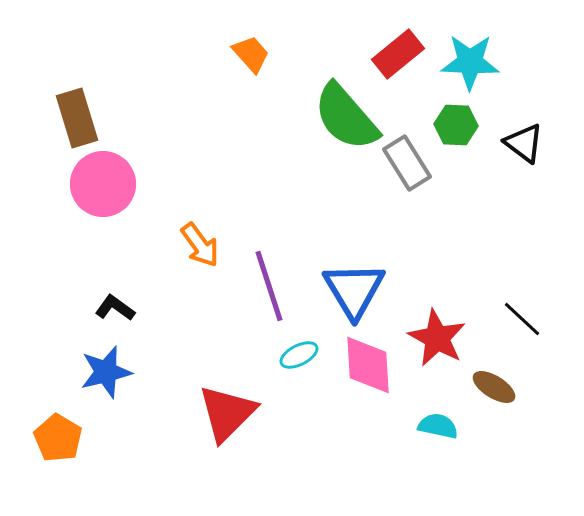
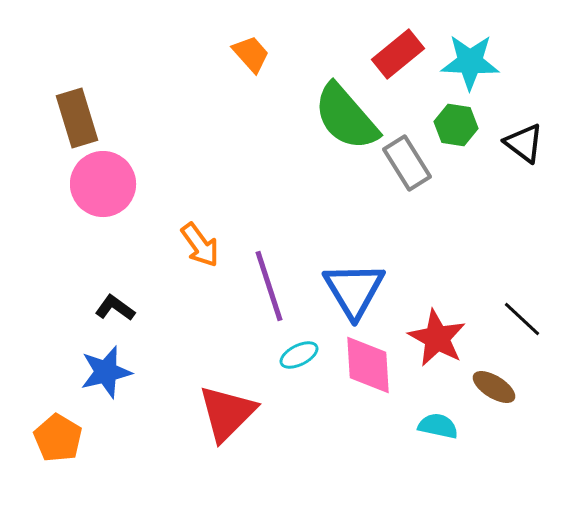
green hexagon: rotated 6 degrees clockwise
